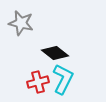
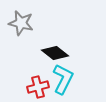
red cross: moved 5 px down
